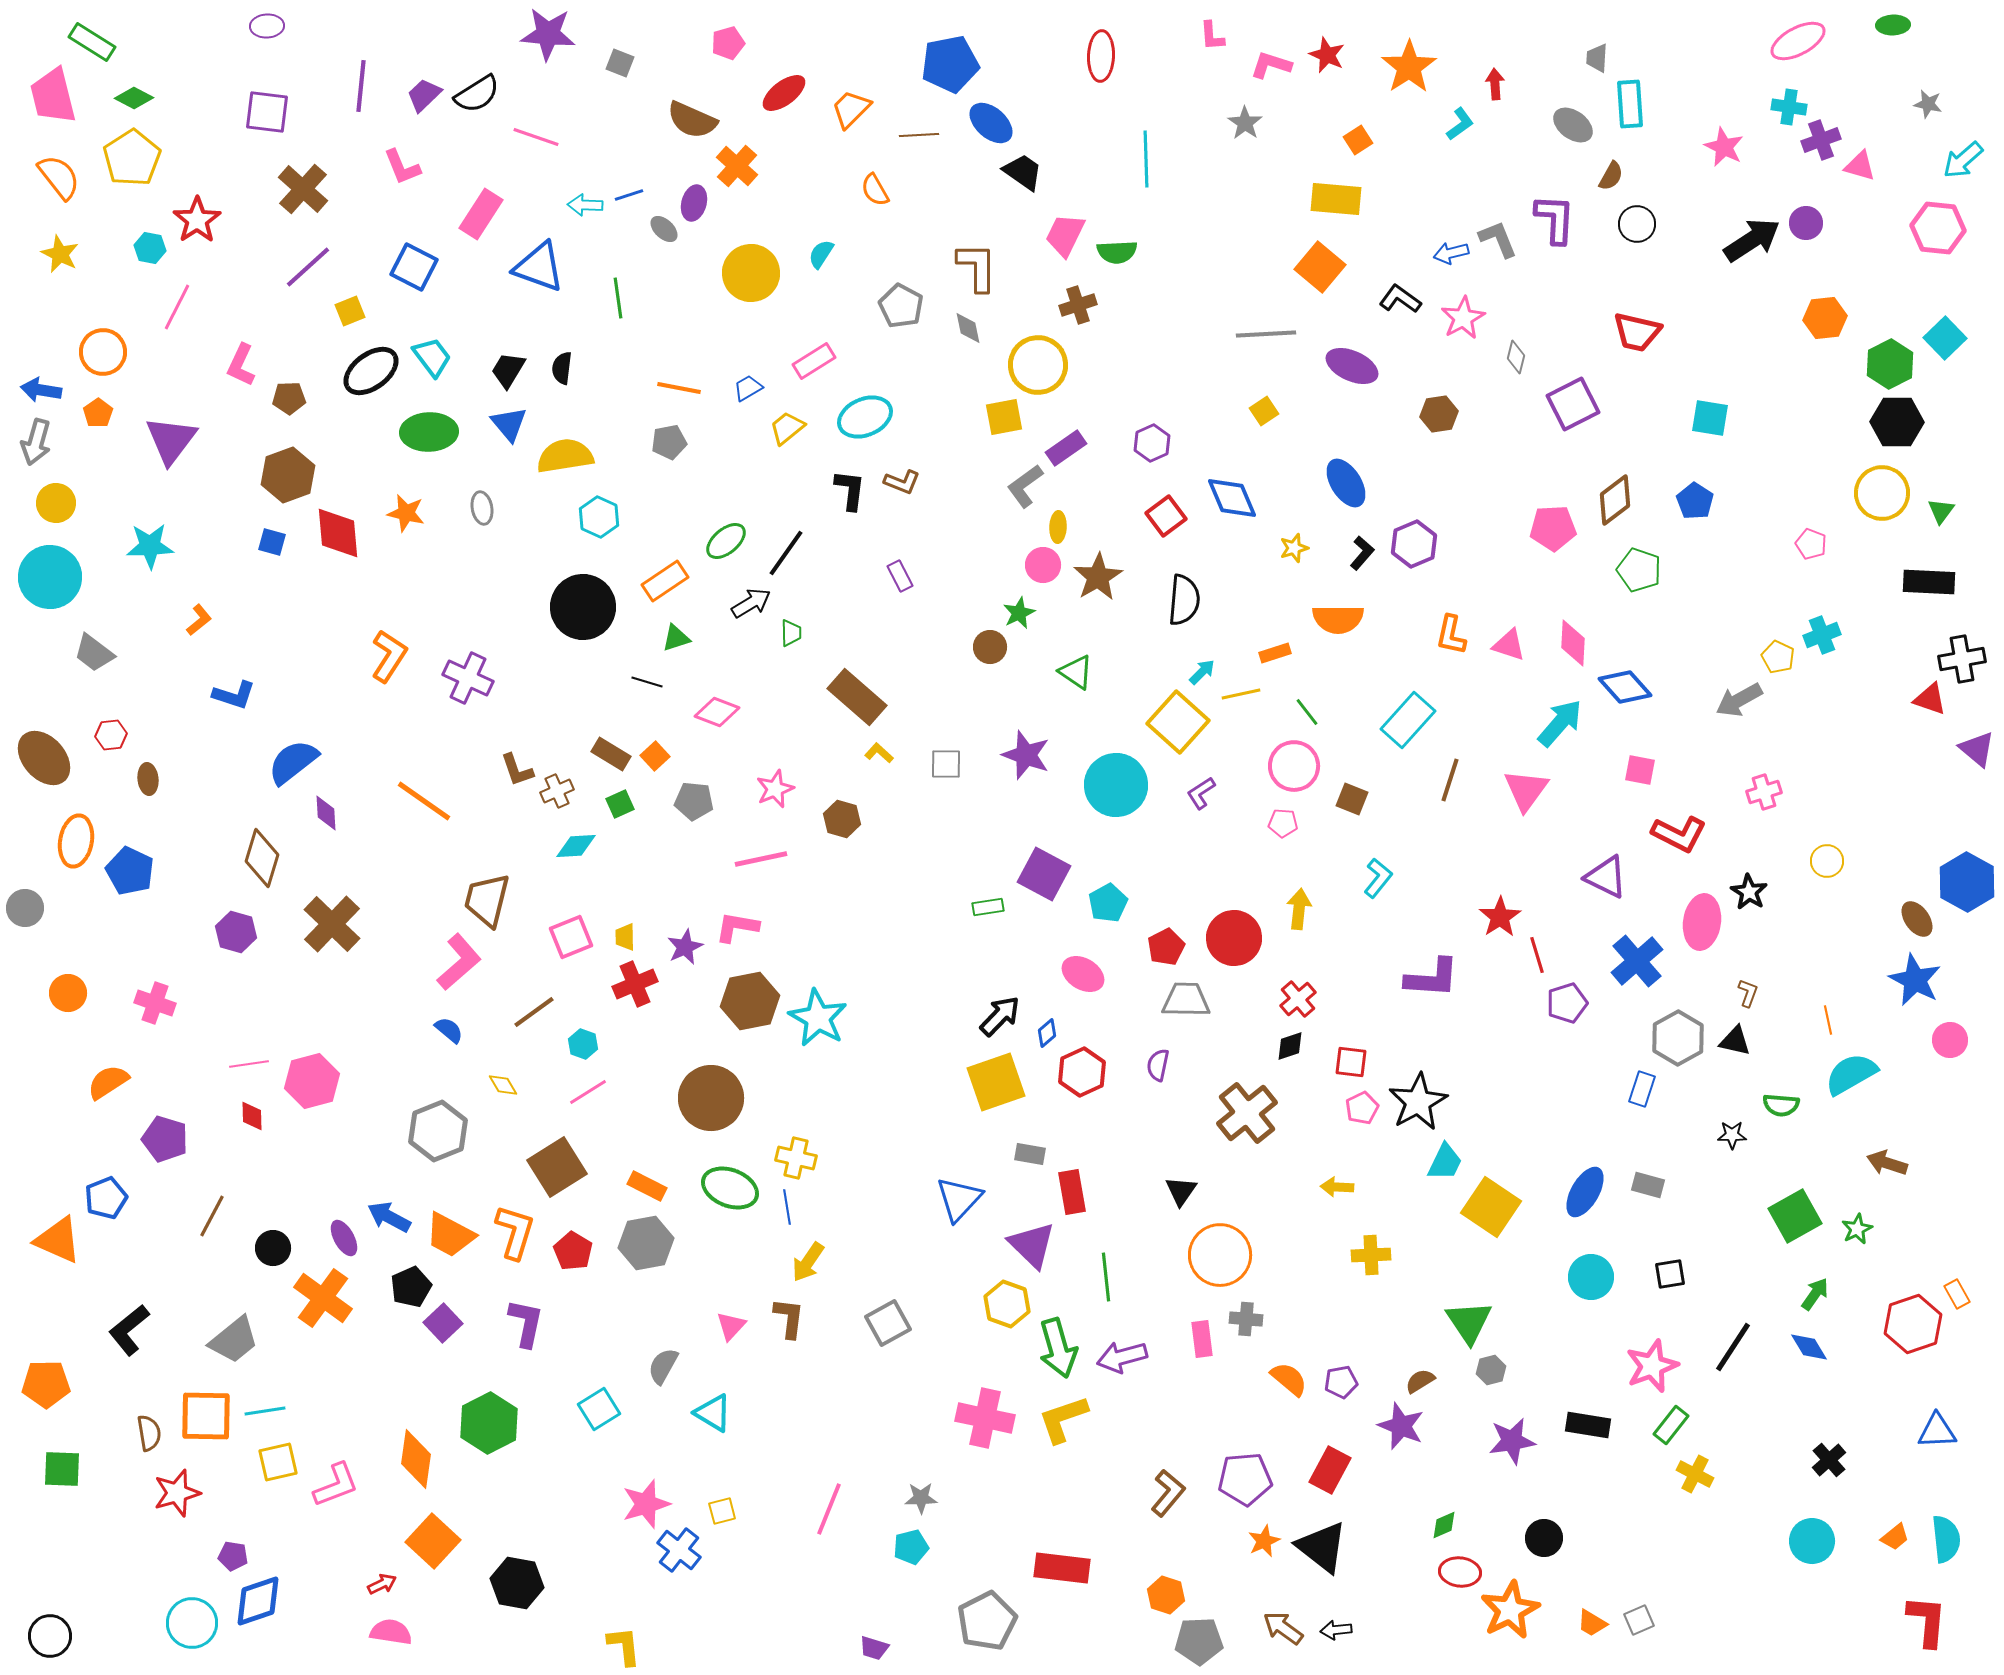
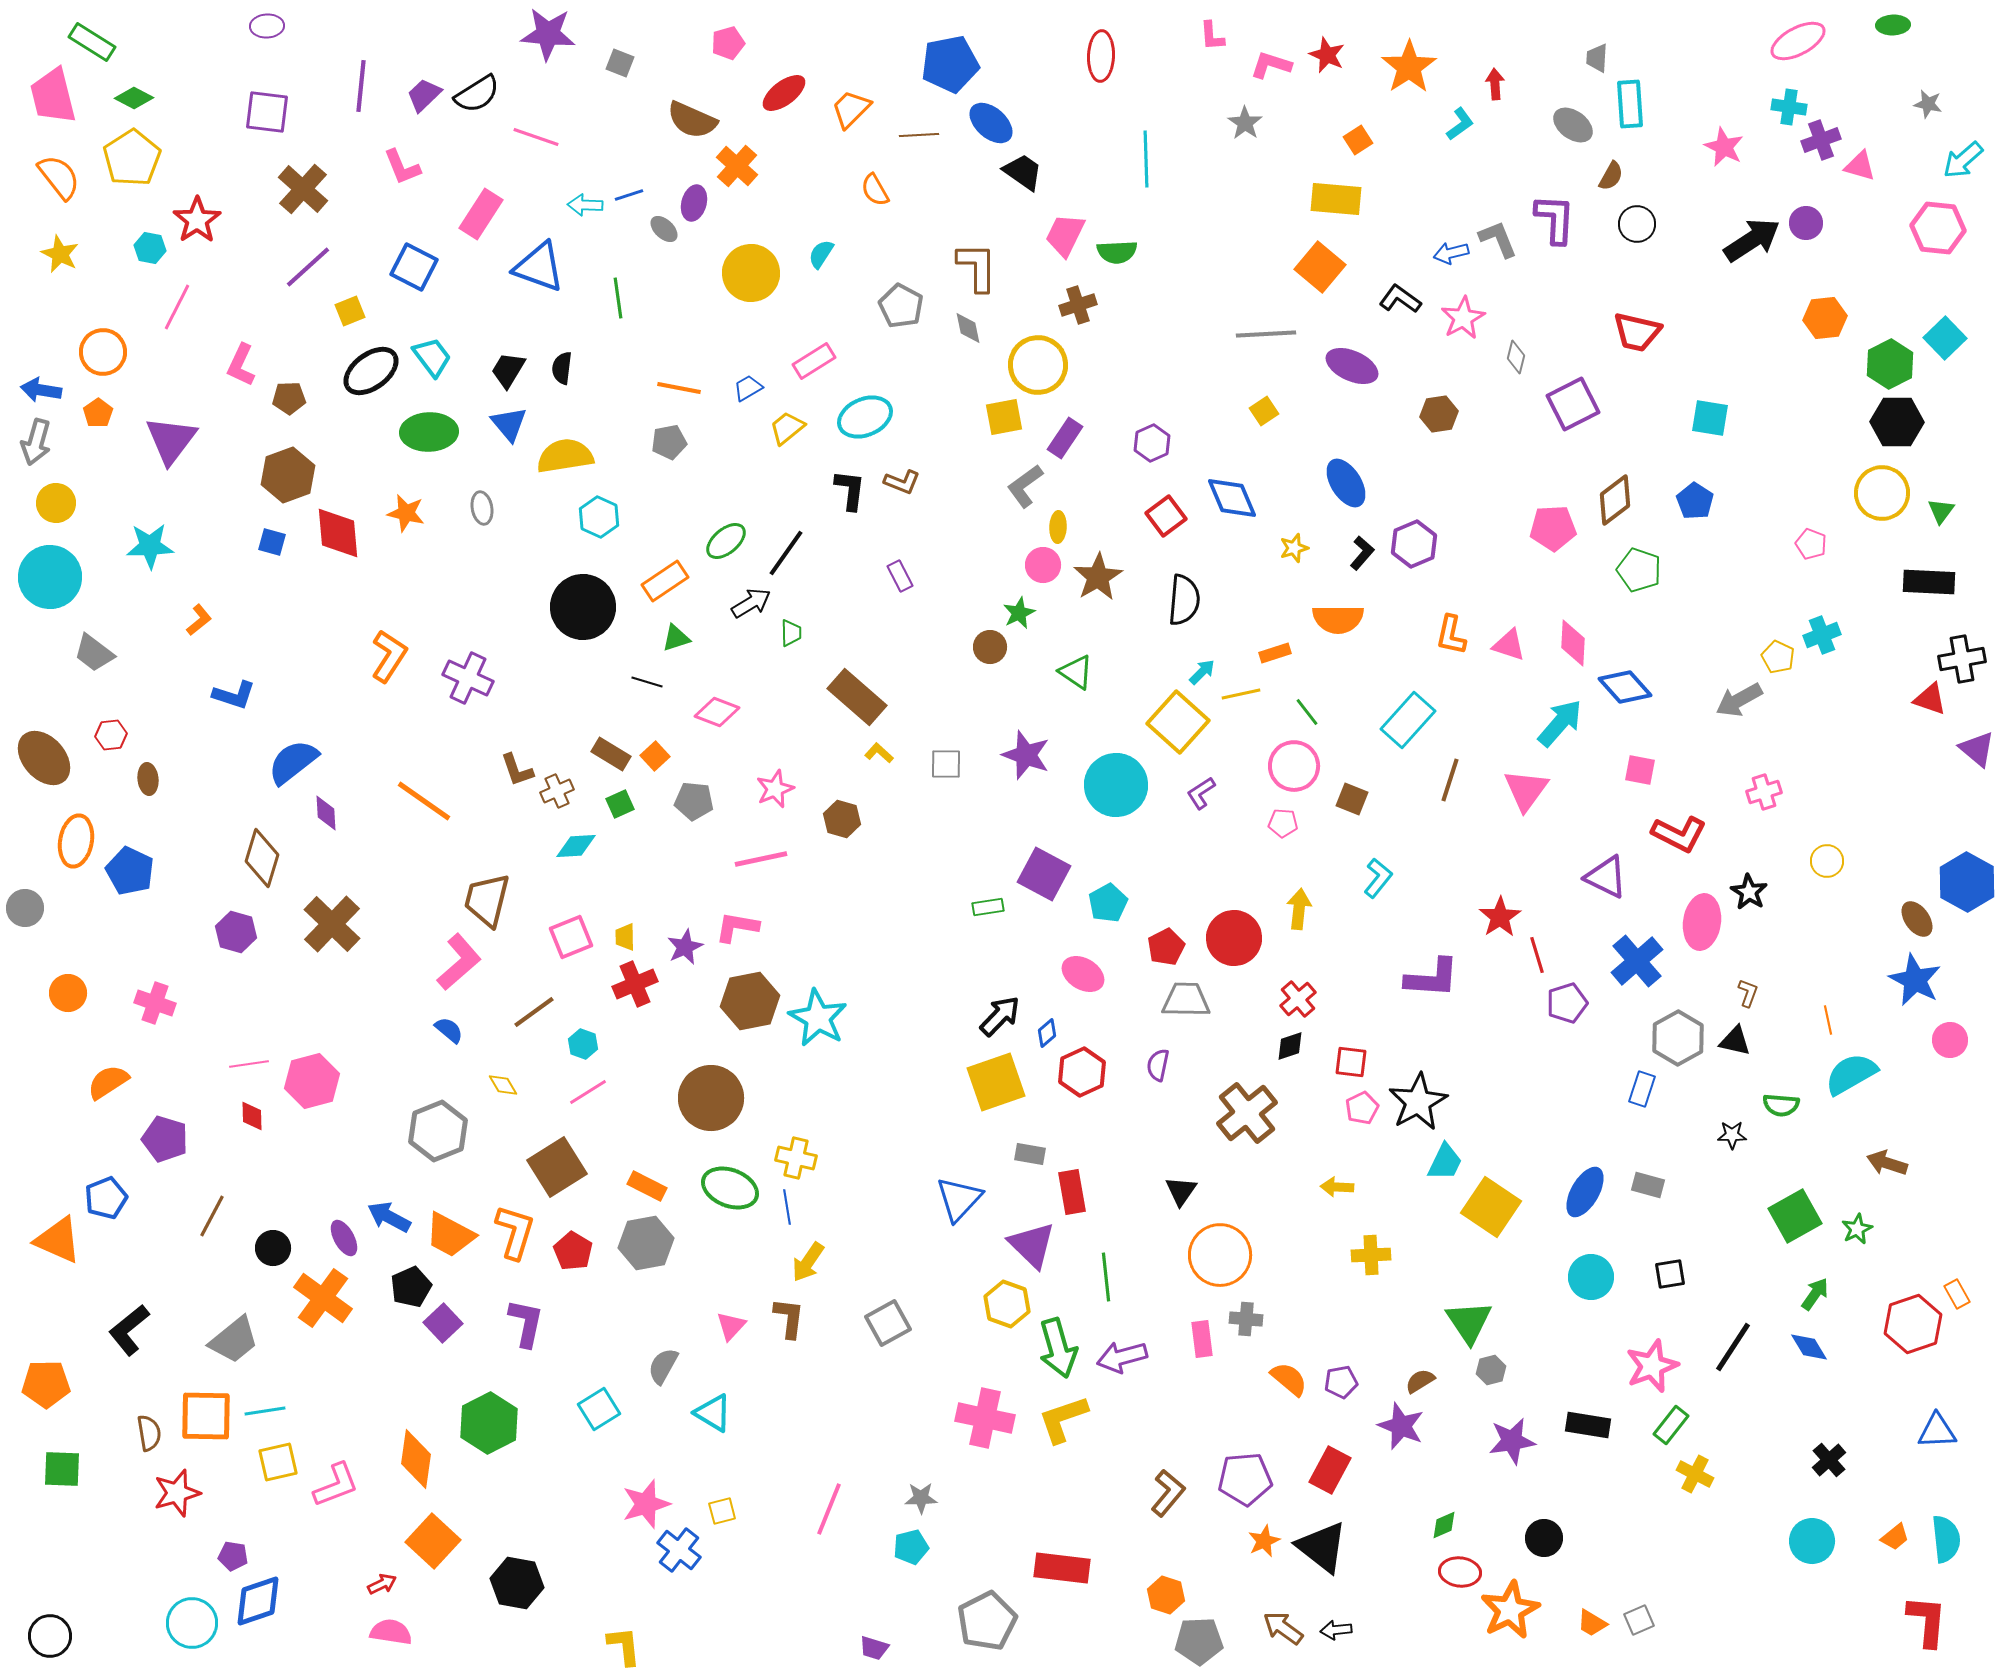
purple rectangle at (1066, 448): moved 1 px left, 10 px up; rotated 21 degrees counterclockwise
